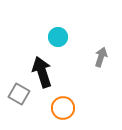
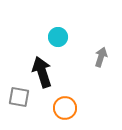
gray square: moved 3 px down; rotated 20 degrees counterclockwise
orange circle: moved 2 px right
